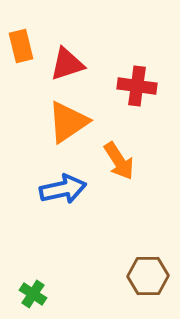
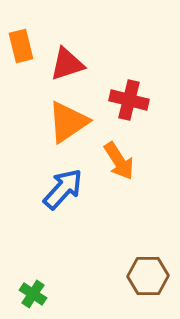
red cross: moved 8 px left, 14 px down; rotated 6 degrees clockwise
blue arrow: rotated 36 degrees counterclockwise
